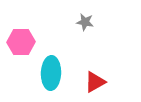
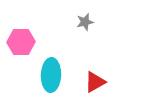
gray star: rotated 24 degrees counterclockwise
cyan ellipse: moved 2 px down
